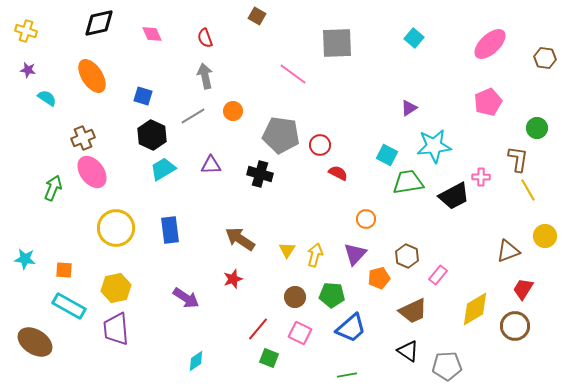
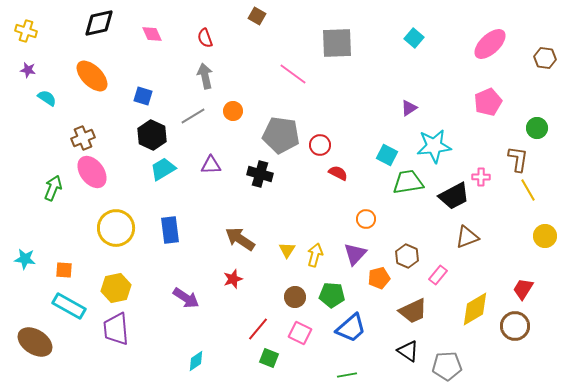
orange ellipse at (92, 76): rotated 12 degrees counterclockwise
brown triangle at (508, 251): moved 41 px left, 14 px up
